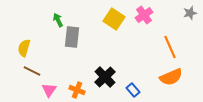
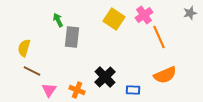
orange line: moved 11 px left, 10 px up
orange semicircle: moved 6 px left, 2 px up
blue rectangle: rotated 48 degrees counterclockwise
